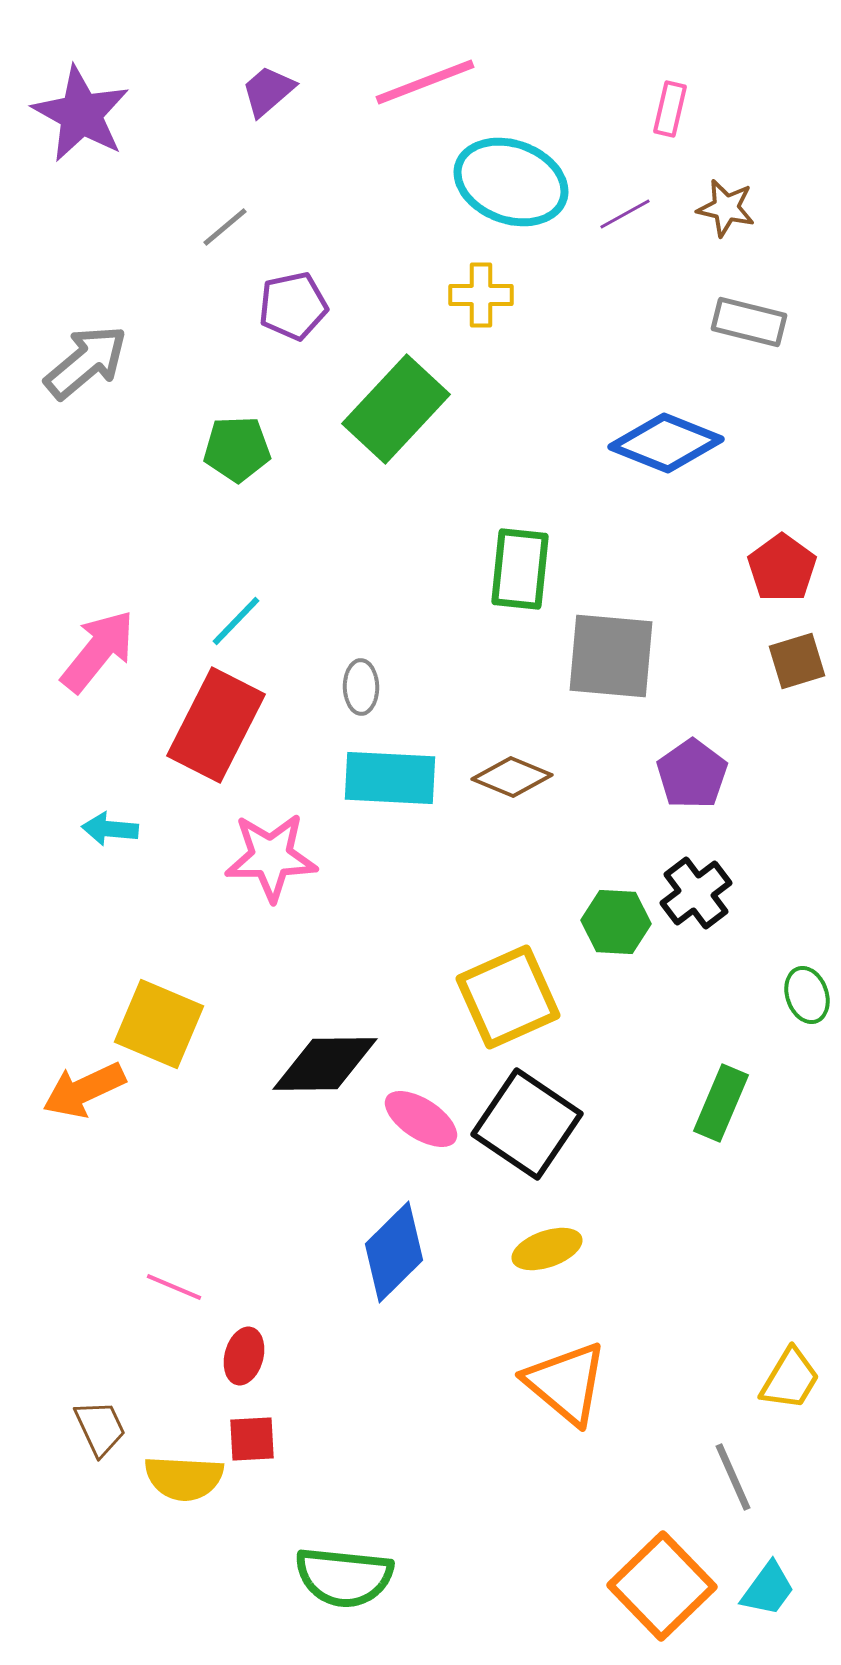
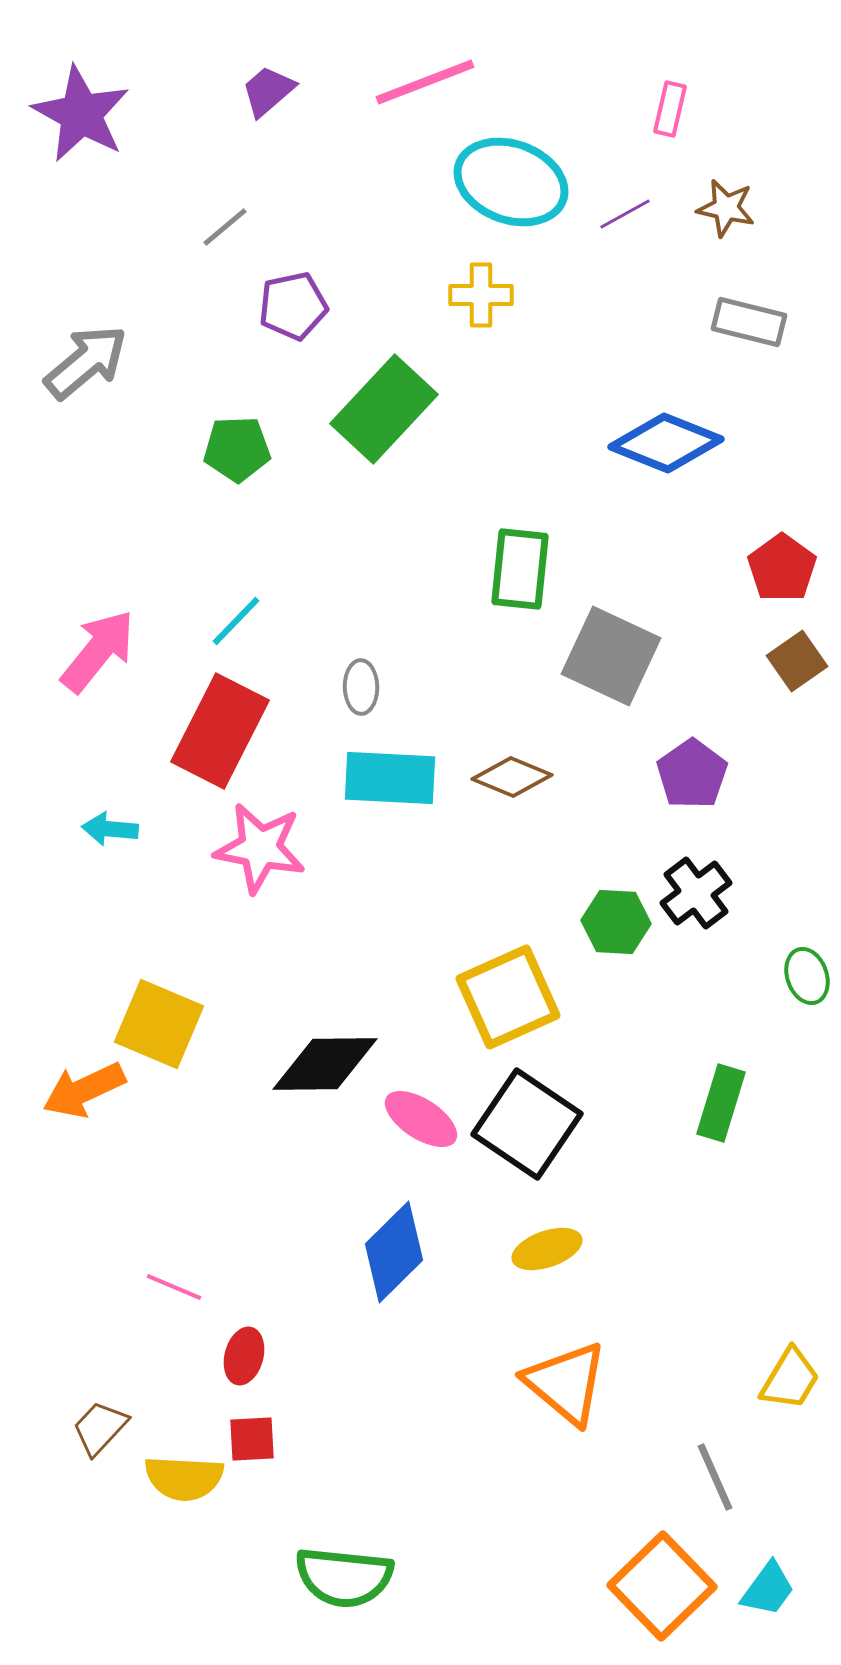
green rectangle at (396, 409): moved 12 px left
gray square at (611, 656): rotated 20 degrees clockwise
brown square at (797, 661): rotated 18 degrees counterclockwise
red rectangle at (216, 725): moved 4 px right, 6 px down
pink star at (271, 857): moved 11 px left, 9 px up; rotated 12 degrees clockwise
green ellipse at (807, 995): moved 19 px up
green rectangle at (721, 1103): rotated 6 degrees counterclockwise
brown trapezoid at (100, 1428): rotated 112 degrees counterclockwise
gray line at (733, 1477): moved 18 px left
